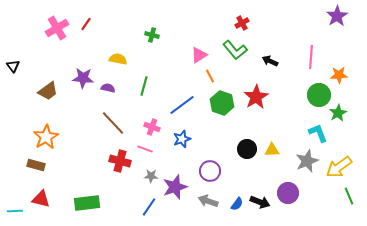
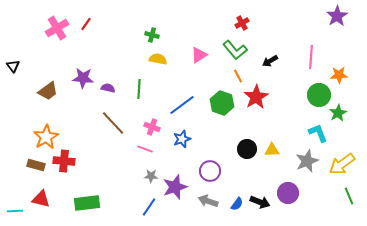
yellow semicircle at (118, 59): moved 40 px right
black arrow at (270, 61): rotated 56 degrees counterclockwise
orange line at (210, 76): moved 28 px right
green line at (144, 86): moved 5 px left, 3 px down; rotated 12 degrees counterclockwise
red cross at (120, 161): moved 56 px left; rotated 10 degrees counterclockwise
yellow arrow at (339, 167): moved 3 px right, 3 px up
